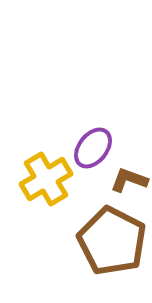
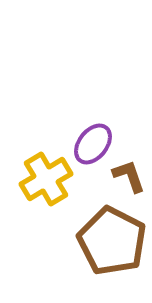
purple ellipse: moved 4 px up
brown L-shape: moved 4 px up; rotated 51 degrees clockwise
